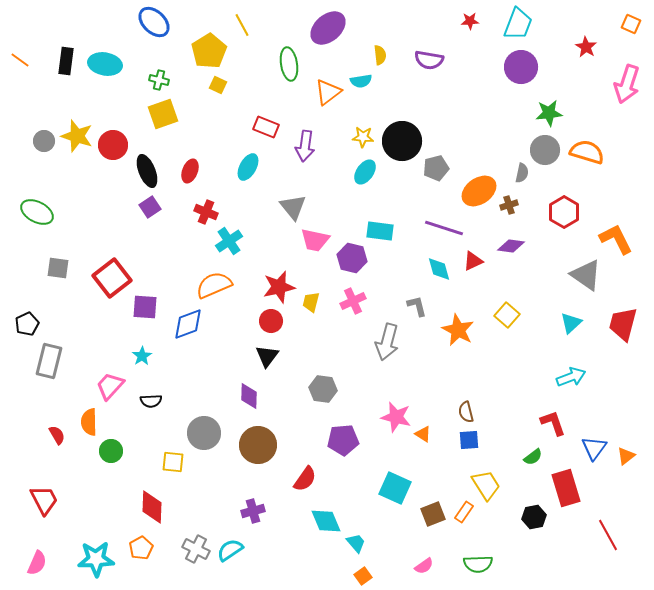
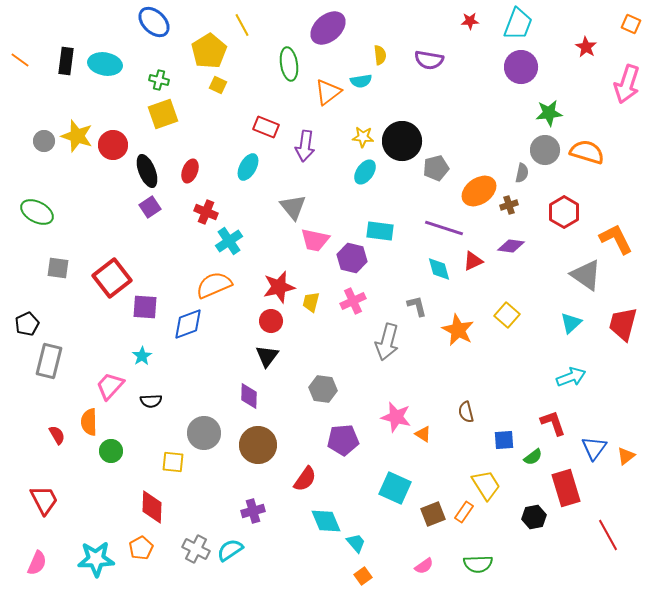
blue square at (469, 440): moved 35 px right
